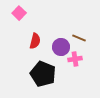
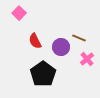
red semicircle: rotated 140 degrees clockwise
pink cross: moved 12 px right; rotated 32 degrees counterclockwise
black pentagon: rotated 15 degrees clockwise
